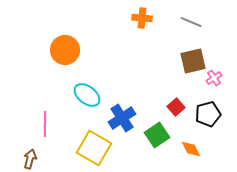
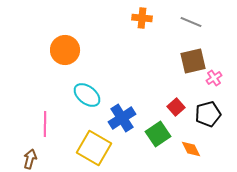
green square: moved 1 px right, 1 px up
